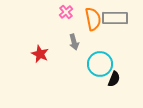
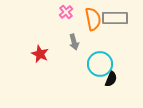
black semicircle: moved 3 px left
